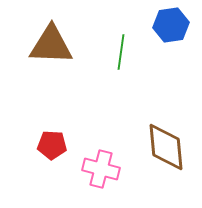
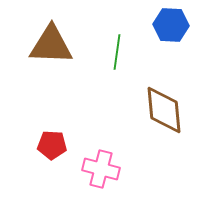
blue hexagon: rotated 12 degrees clockwise
green line: moved 4 px left
brown diamond: moved 2 px left, 37 px up
